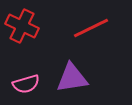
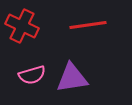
red line: moved 3 px left, 3 px up; rotated 18 degrees clockwise
pink semicircle: moved 6 px right, 9 px up
